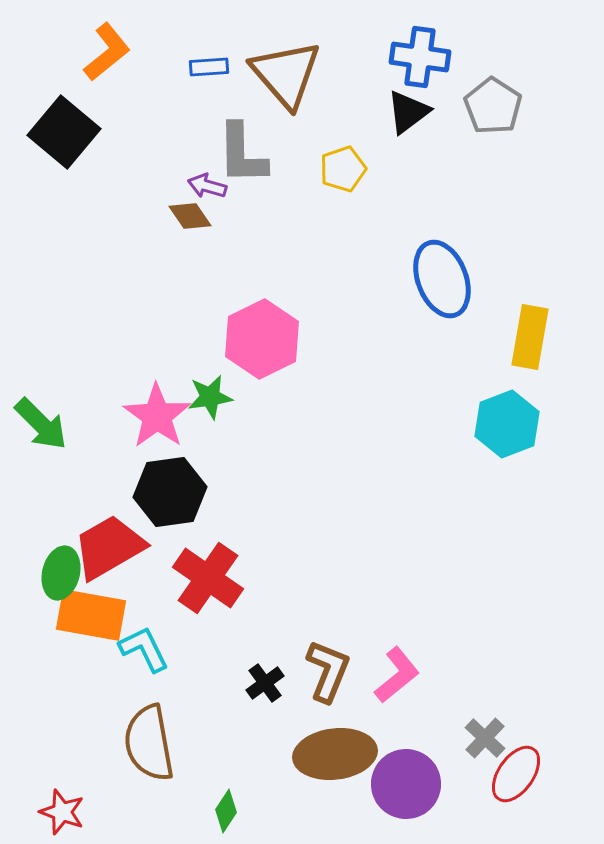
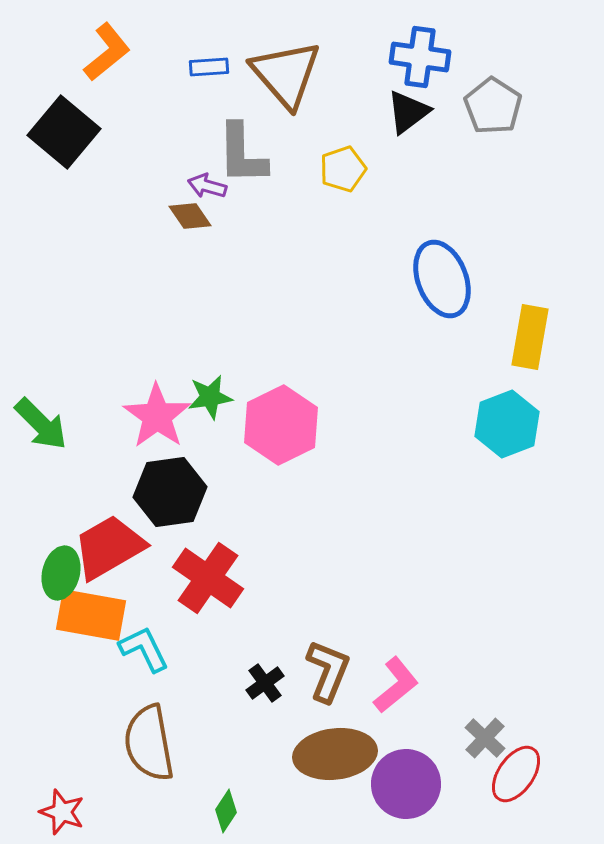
pink hexagon: moved 19 px right, 86 px down
pink L-shape: moved 1 px left, 10 px down
